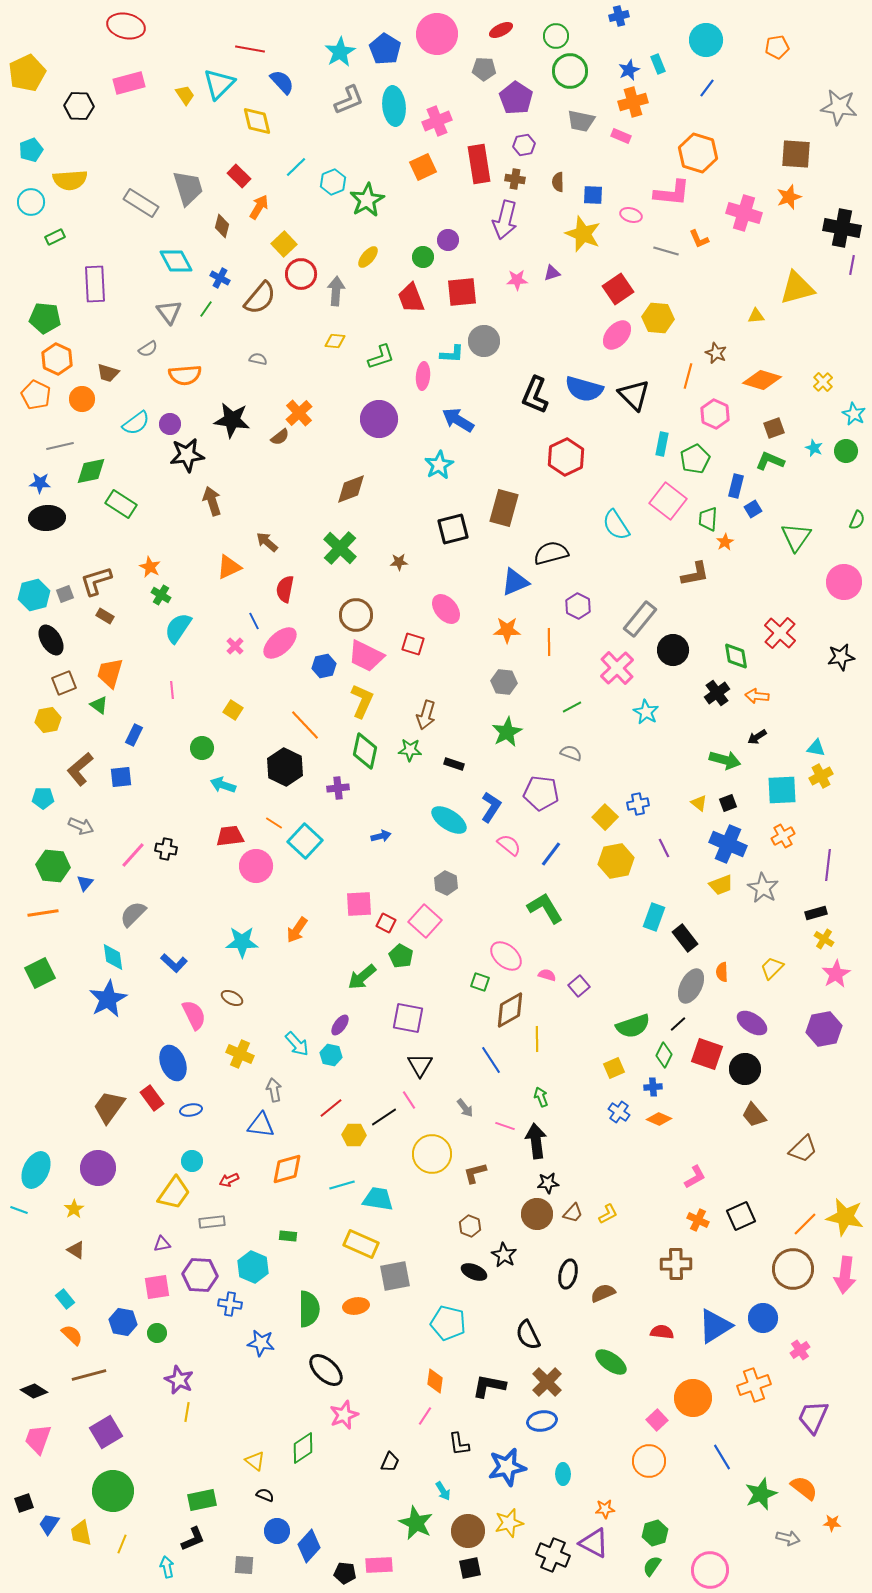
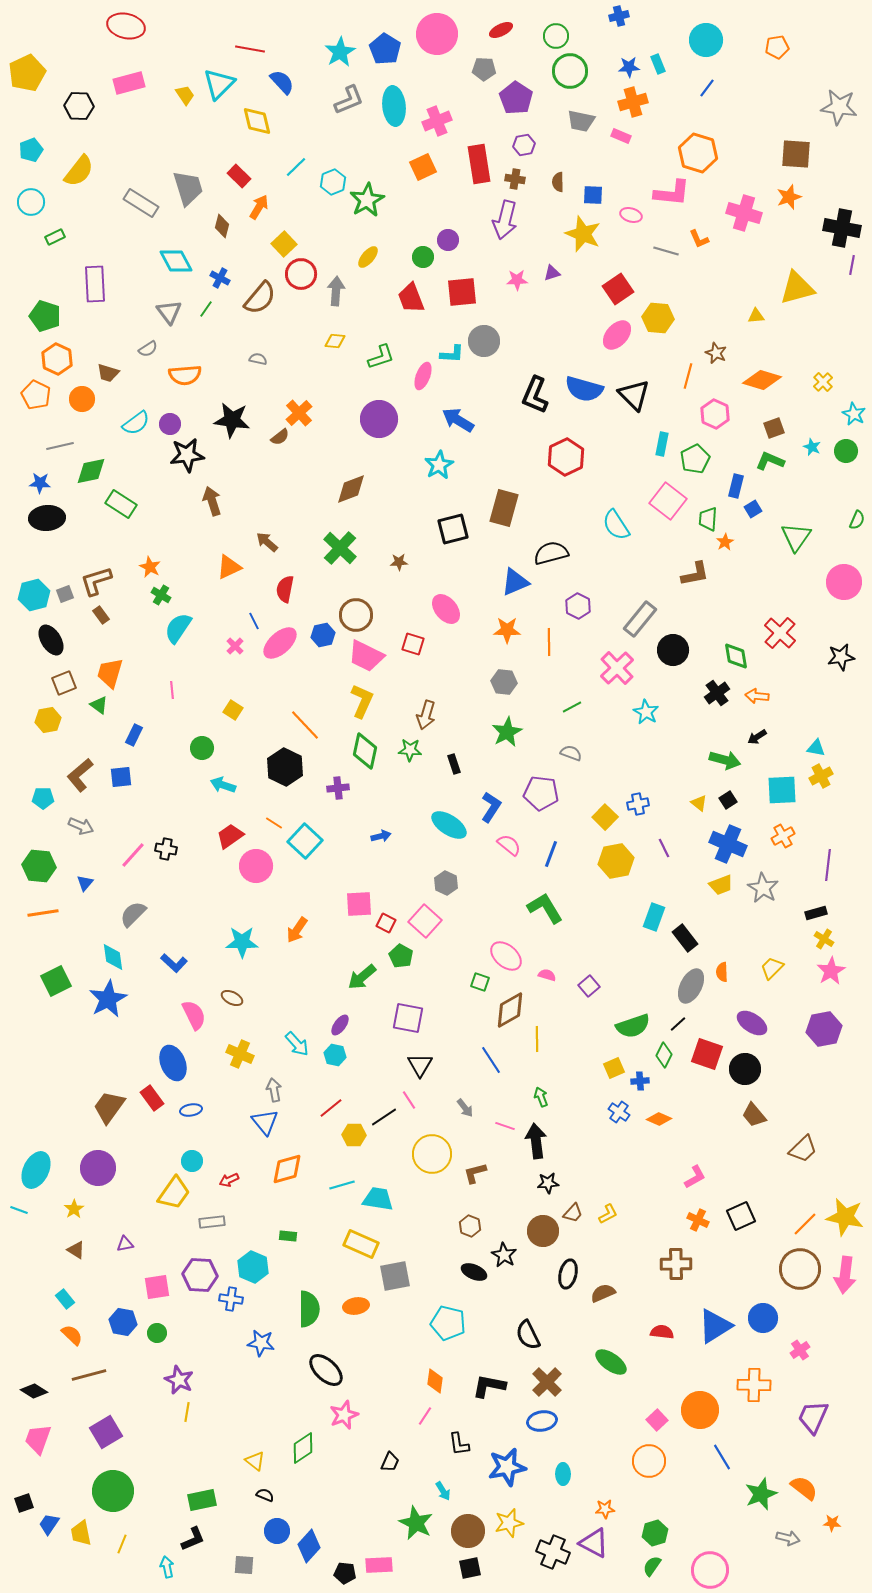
blue star at (629, 70): moved 3 px up; rotated 20 degrees clockwise
yellow semicircle at (70, 180): moved 9 px right, 9 px up; rotated 48 degrees counterclockwise
green pentagon at (45, 318): moved 2 px up; rotated 12 degrees clockwise
pink ellipse at (423, 376): rotated 16 degrees clockwise
cyan star at (814, 448): moved 2 px left, 1 px up
brown rectangle at (105, 616): moved 4 px left, 1 px up; rotated 24 degrees clockwise
blue hexagon at (324, 666): moved 1 px left, 31 px up
black rectangle at (454, 764): rotated 54 degrees clockwise
brown L-shape at (80, 769): moved 6 px down
black square at (728, 803): moved 3 px up; rotated 12 degrees counterclockwise
cyan ellipse at (449, 820): moved 5 px down
red trapezoid at (230, 836): rotated 28 degrees counterclockwise
blue line at (551, 854): rotated 16 degrees counterclockwise
green hexagon at (53, 866): moved 14 px left
green square at (40, 973): moved 16 px right, 8 px down
pink star at (836, 974): moved 5 px left, 3 px up
purple square at (579, 986): moved 10 px right
cyan hexagon at (331, 1055): moved 4 px right
blue cross at (653, 1087): moved 13 px left, 6 px up
blue triangle at (261, 1125): moved 4 px right, 3 px up; rotated 44 degrees clockwise
brown circle at (537, 1214): moved 6 px right, 17 px down
purple triangle at (162, 1244): moved 37 px left
brown circle at (793, 1269): moved 7 px right
blue cross at (230, 1304): moved 1 px right, 5 px up
orange cross at (754, 1385): rotated 20 degrees clockwise
orange circle at (693, 1398): moved 7 px right, 12 px down
black cross at (553, 1555): moved 3 px up
